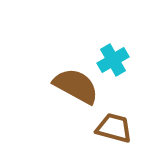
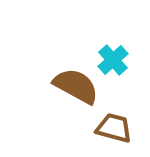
cyan cross: rotated 12 degrees counterclockwise
